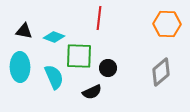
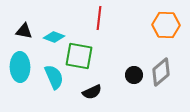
orange hexagon: moved 1 px left, 1 px down
green square: rotated 8 degrees clockwise
black circle: moved 26 px right, 7 px down
